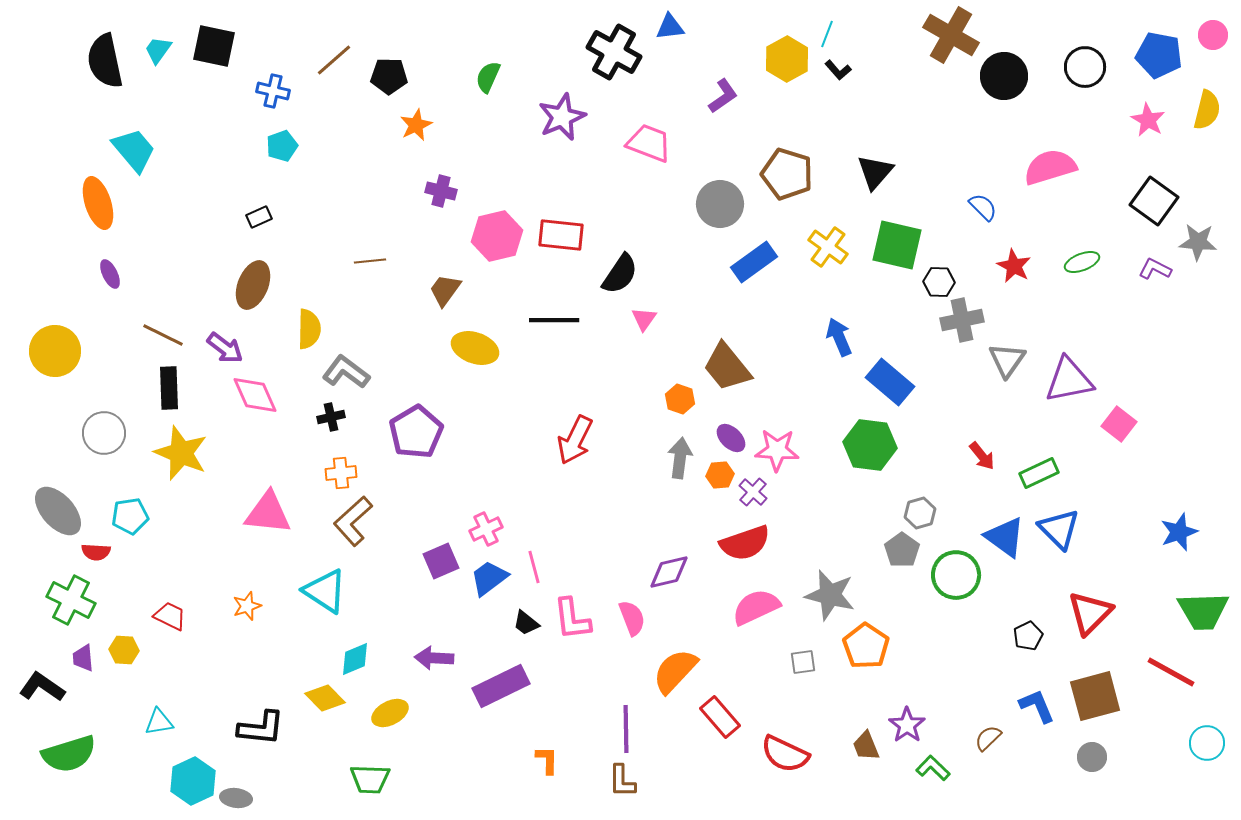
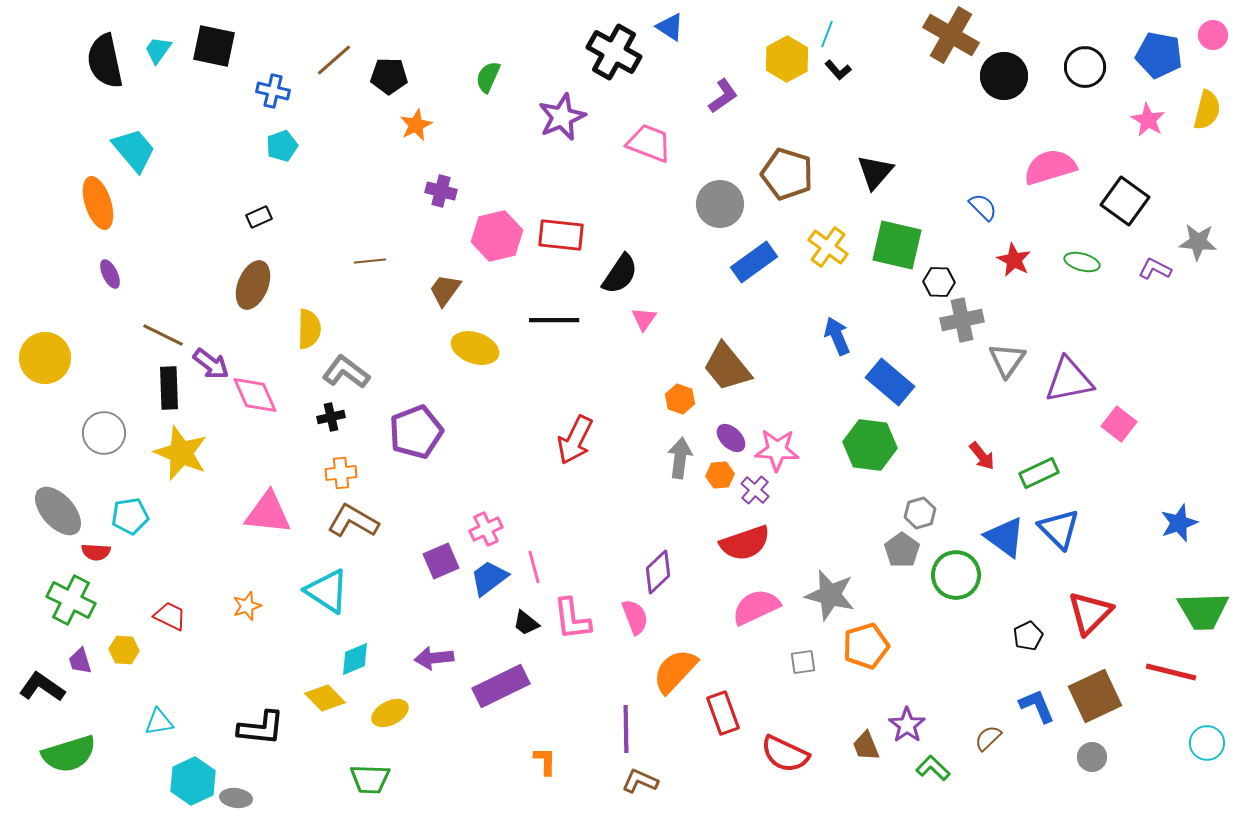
blue triangle at (670, 27): rotated 40 degrees clockwise
black square at (1154, 201): moved 29 px left
green ellipse at (1082, 262): rotated 36 degrees clockwise
red star at (1014, 266): moved 6 px up
blue arrow at (839, 337): moved 2 px left, 1 px up
purple arrow at (225, 348): moved 14 px left, 16 px down
yellow circle at (55, 351): moved 10 px left, 7 px down
purple pentagon at (416, 432): rotated 10 degrees clockwise
purple cross at (753, 492): moved 2 px right, 2 px up
brown L-shape at (353, 521): rotated 72 degrees clockwise
blue star at (1179, 532): moved 9 px up
purple diamond at (669, 572): moved 11 px left; rotated 30 degrees counterclockwise
cyan triangle at (325, 591): moved 2 px right
pink semicircle at (632, 618): moved 3 px right, 1 px up
orange pentagon at (866, 646): rotated 21 degrees clockwise
purple trapezoid at (83, 658): moved 3 px left, 3 px down; rotated 12 degrees counterclockwise
purple arrow at (434, 658): rotated 9 degrees counterclockwise
red line at (1171, 672): rotated 15 degrees counterclockwise
brown square at (1095, 696): rotated 10 degrees counterclockwise
red rectangle at (720, 717): moved 3 px right, 4 px up; rotated 21 degrees clockwise
orange L-shape at (547, 760): moved 2 px left, 1 px down
brown L-shape at (622, 781): moved 18 px right; rotated 114 degrees clockwise
